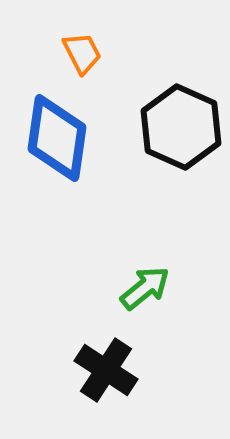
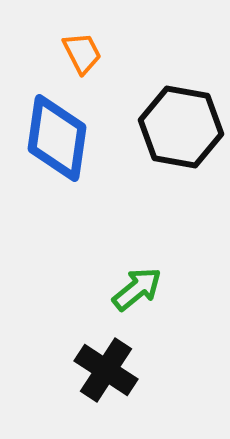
black hexagon: rotated 14 degrees counterclockwise
green arrow: moved 8 px left, 1 px down
